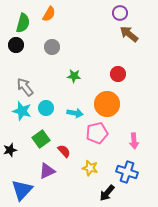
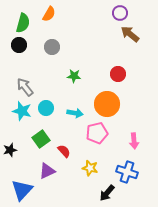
brown arrow: moved 1 px right
black circle: moved 3 px right
